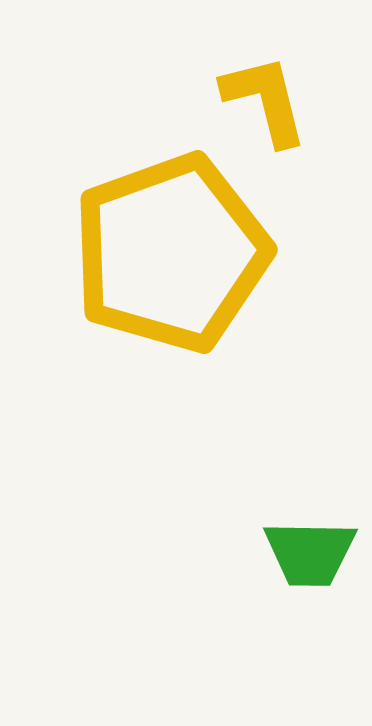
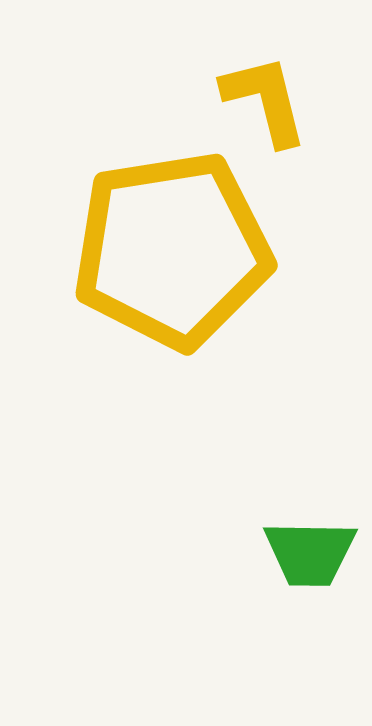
yellow pentagon: moved 1 px right, 3 px up; rotated 11 degrees clockwise
